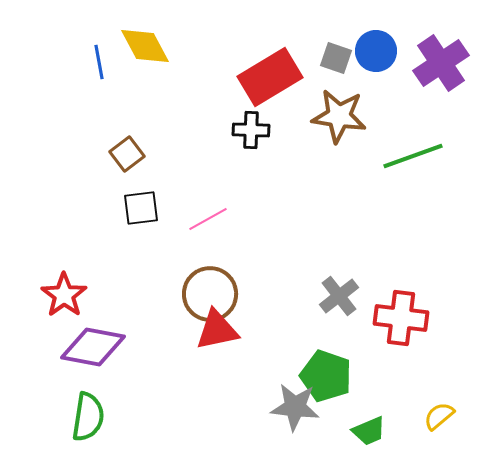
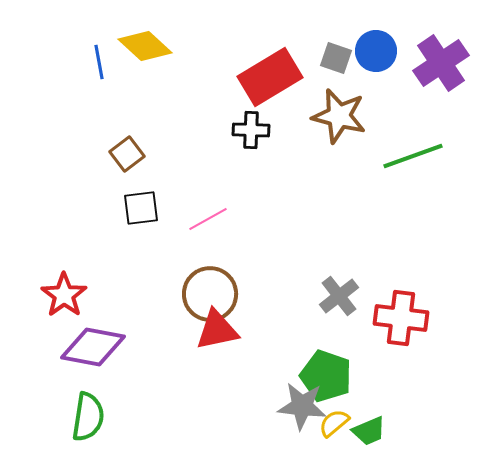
yellow diamond: rotated 20 degrees counterclockwise
brown star: rotated 6 degrees clockwise
gray star: moved 7 px right, 1 px up
yellow semicircle: moved 105 px left, 7 px down
